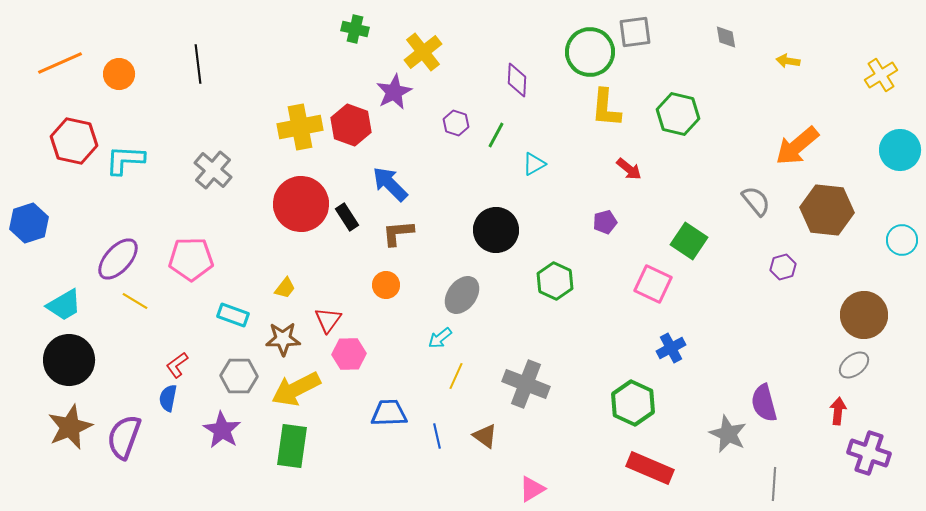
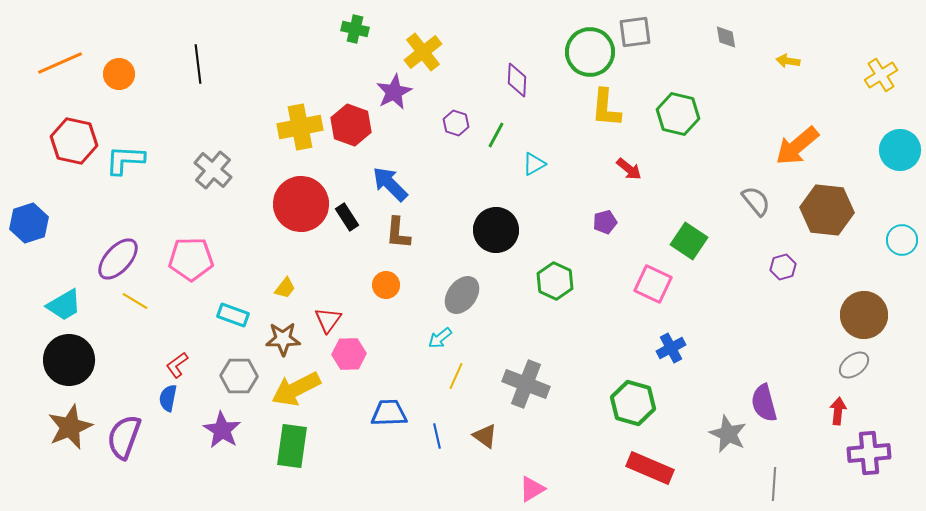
brown L-shape at (398, 233): rotated 80 degrees counterclockwise
green hexagon at (633, 403): rotated 9 degrees counterclockwise
purple cross at (869, 453): rotated 24 degrees counterclockwise
